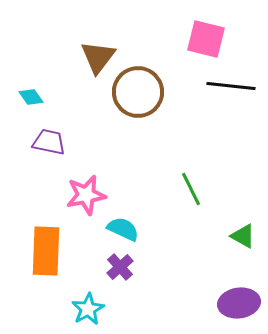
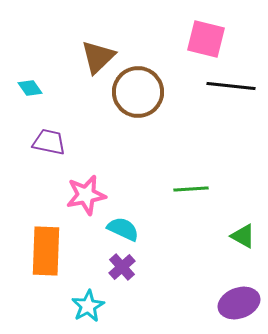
brown triangle: rotated 9 degrees clockwise
cyan diamond: moved 1 px left, 9 px up
green line: rotated 68 degrees counterclockwise
purple cross: moved 2 px right
purple ellipse: rotated 12 degrees counterclockwise
cyan star: moved 3 px up
